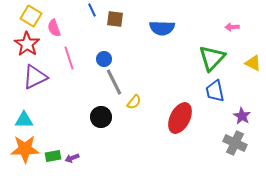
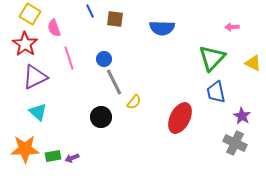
blue line: moved 2 px left, 1 px down
yellow square: moved 1 px left, 2 px up
red star: moved 2 px left
blue trapezoid: moved 1 px right, 1 px down
cyan triangle: moved 14 px right, 8 px up; rotated 42 degrees clockwise
